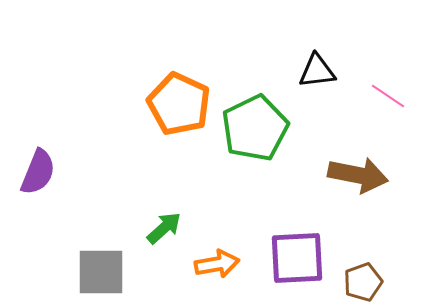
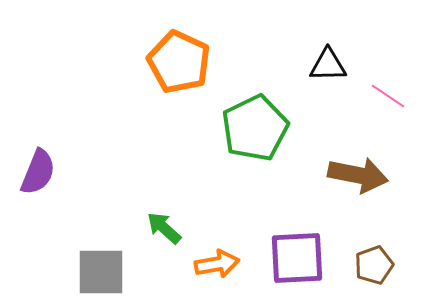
black triangle: moved 11 px right, 6 px up; rotated 6 degrees clockwise
orange pentagon: moved 42 px up
green arrow: rotated 96 degrees counterclockwise
brown pentagon: moved 11 px right, 17 px up
